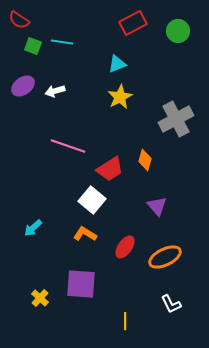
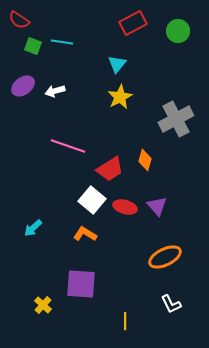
cyan triangle: rotated 30 degrees counterclockwise
red ellipse: moved 40 px up; rotated 70 degrees clockwise
yellow cross: moved 3 px right, 7 px down
